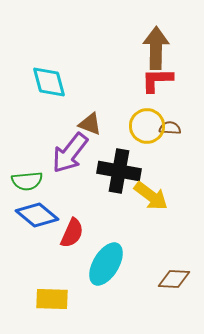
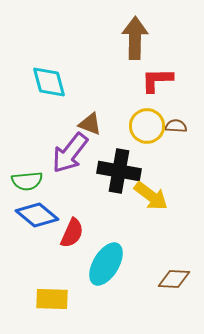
brown arrow: moved 21 px left, 10 px up
brown semicircle: moved 6 px right, 2 px up
